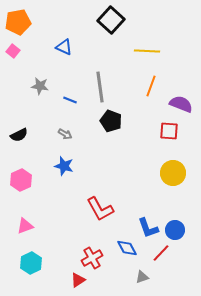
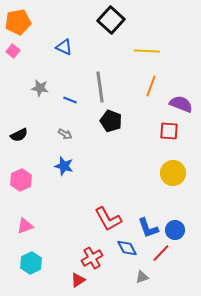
gray star: moved 2 px down
red L-shape: moved 8 px right, 10 px down
